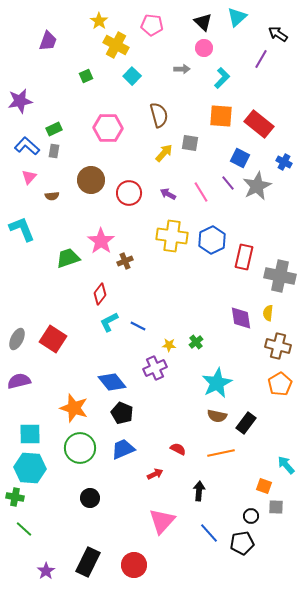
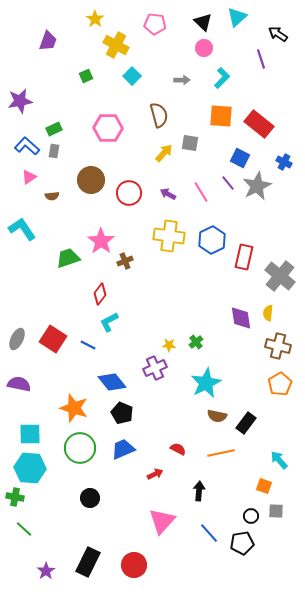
yellow star at (99, 21): moved 4 px left, 2 px up
pink pentagon at (152, 25): moved 3 px right, 1 px up
purple line at (261, 59): rotated 48 degrees counterclockwise
gray arrow at (182, 69): moved 11 px down
pink triangle at (29, 177): rotated 14 degrees clockwise
cyan L-shape at (22, 229): rotated 12 degrees counterclockwise
yellow cross at (172, 236): moved 3 px left
gray cross at (280, 276): rotated 28 degrees clockwise
blue line at (138, 326): moved 50 px left, 19 px down
purple semicircle at (19, 381): moved 3 px down; rotated 25 degrees clockwise
cyan star at (217, 383): moved 11 px left
cyan arrow at (286, 465): moved 7 px left, 5 px up
gray square at (276, 507): moved 4 px down
